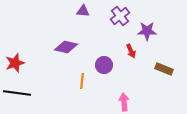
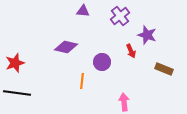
purple star: moved 4 px down; rotated 18 degrees clockwise
purple circle: moved 2 px left, 3 px up
